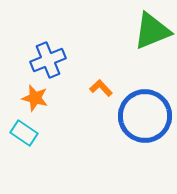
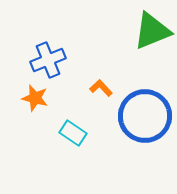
cyan rectangle: moved 49 px right
